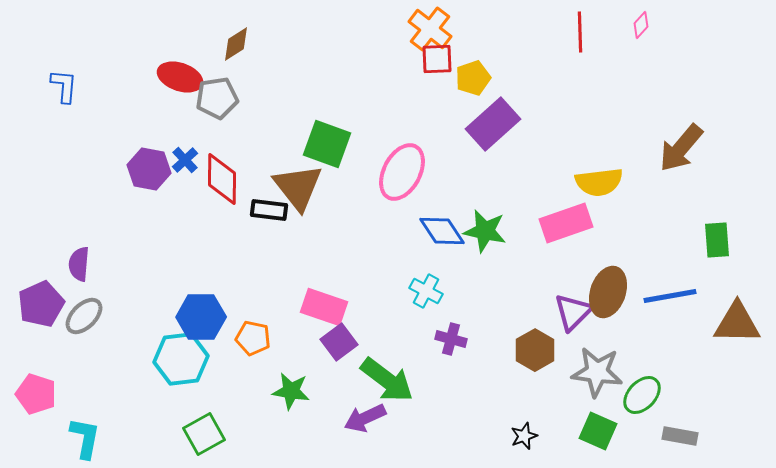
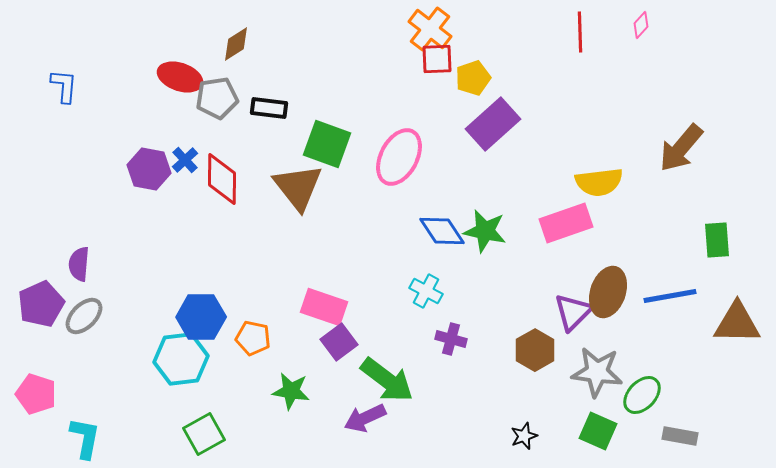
pink ellipse at (402, 172): moved 3 px left, 15 px up
black rectangle at (269, 210): moved 102 px up
